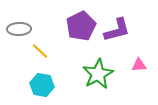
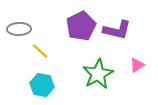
purple L-shape: rotated 28 degrees clockwise
pink triangle: moved 2 px left; rotated 28 degrees counterclockwise
